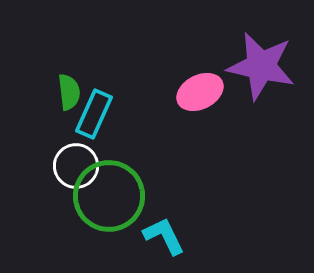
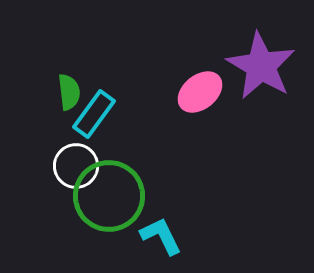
purple star: rotated 18 degrees clockwise
pink ellipse: rotated 12 degrees counterclockwise
cyan rectangle: rotated 12 degrees clockwise
cyan L-shape: moved 3 px left
